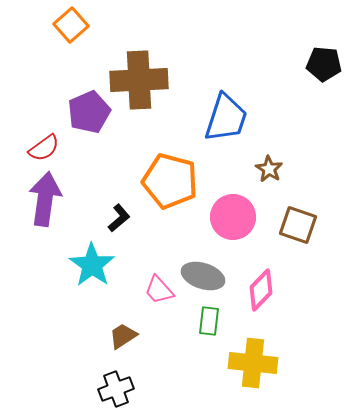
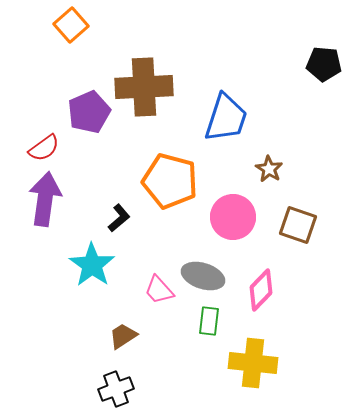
brown cross: moved 5 px right, 7 px down
